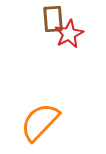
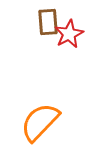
brown rectangle: moved 5 px left, 3 px down
